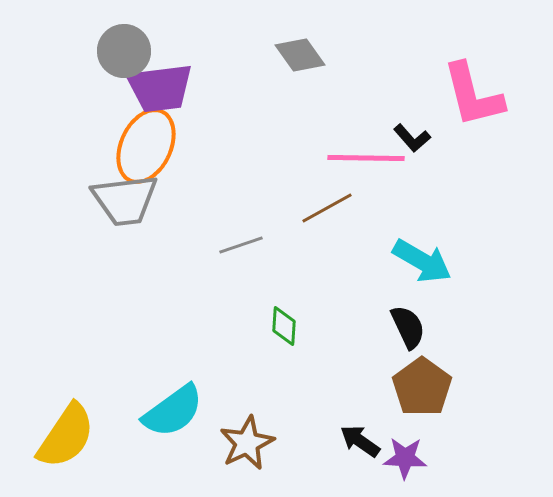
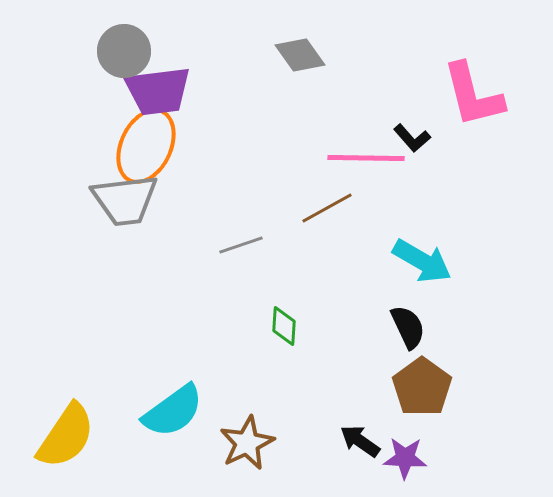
purple trapezoid: moved 2 px left, 3 px down
